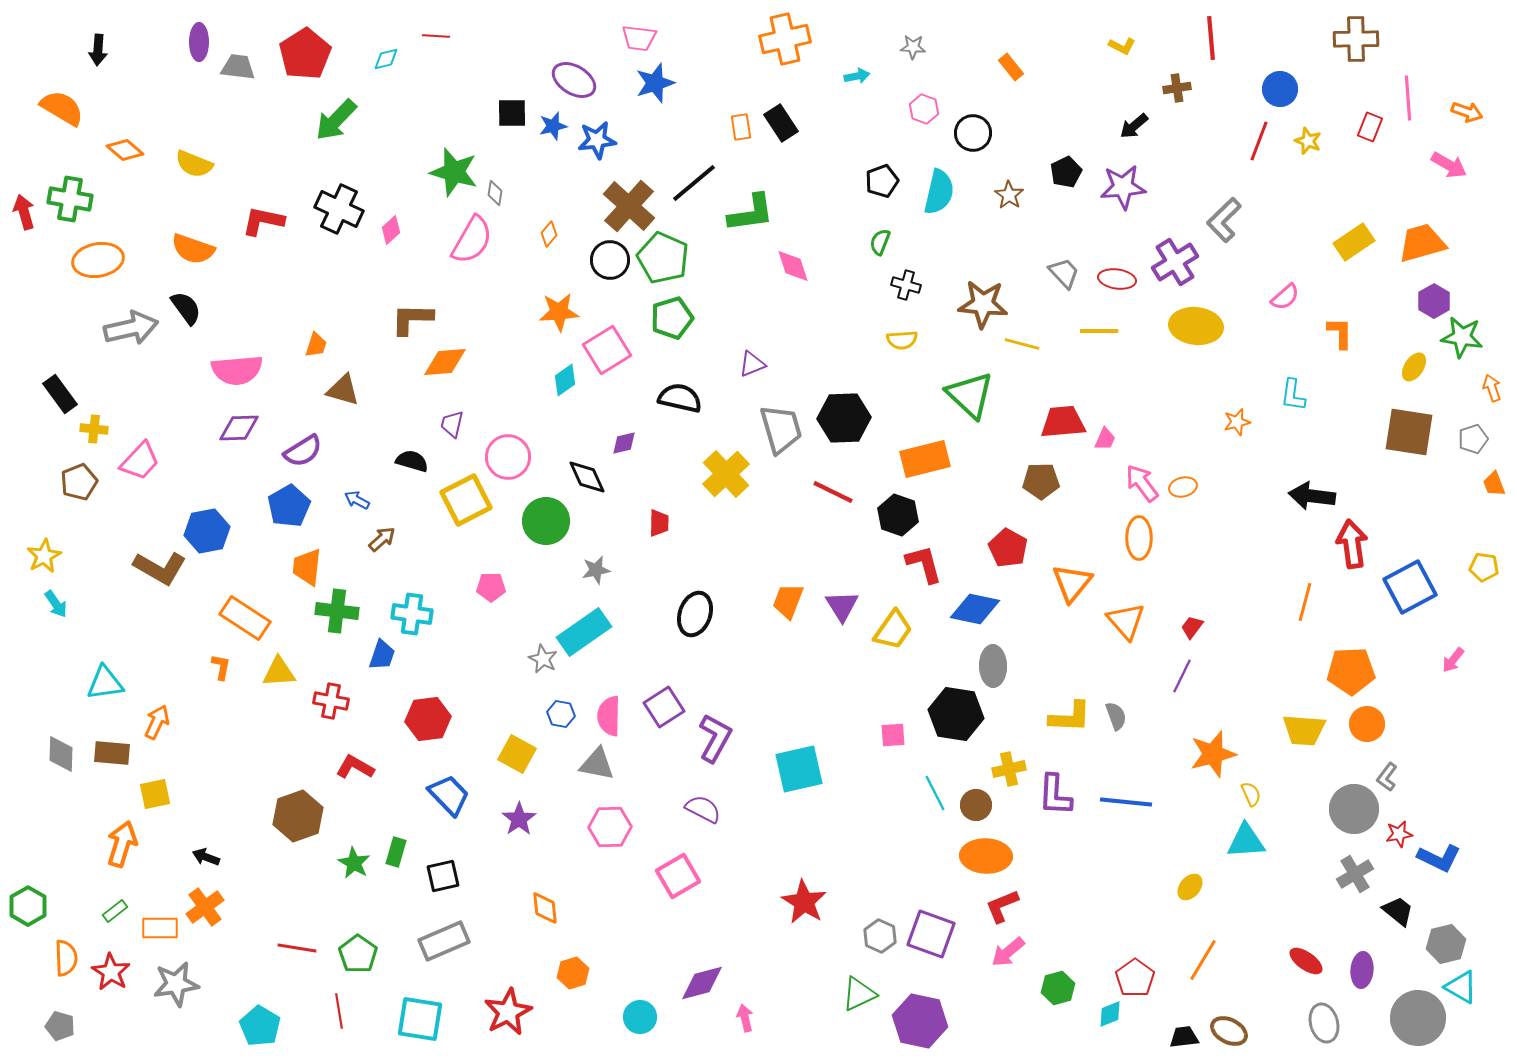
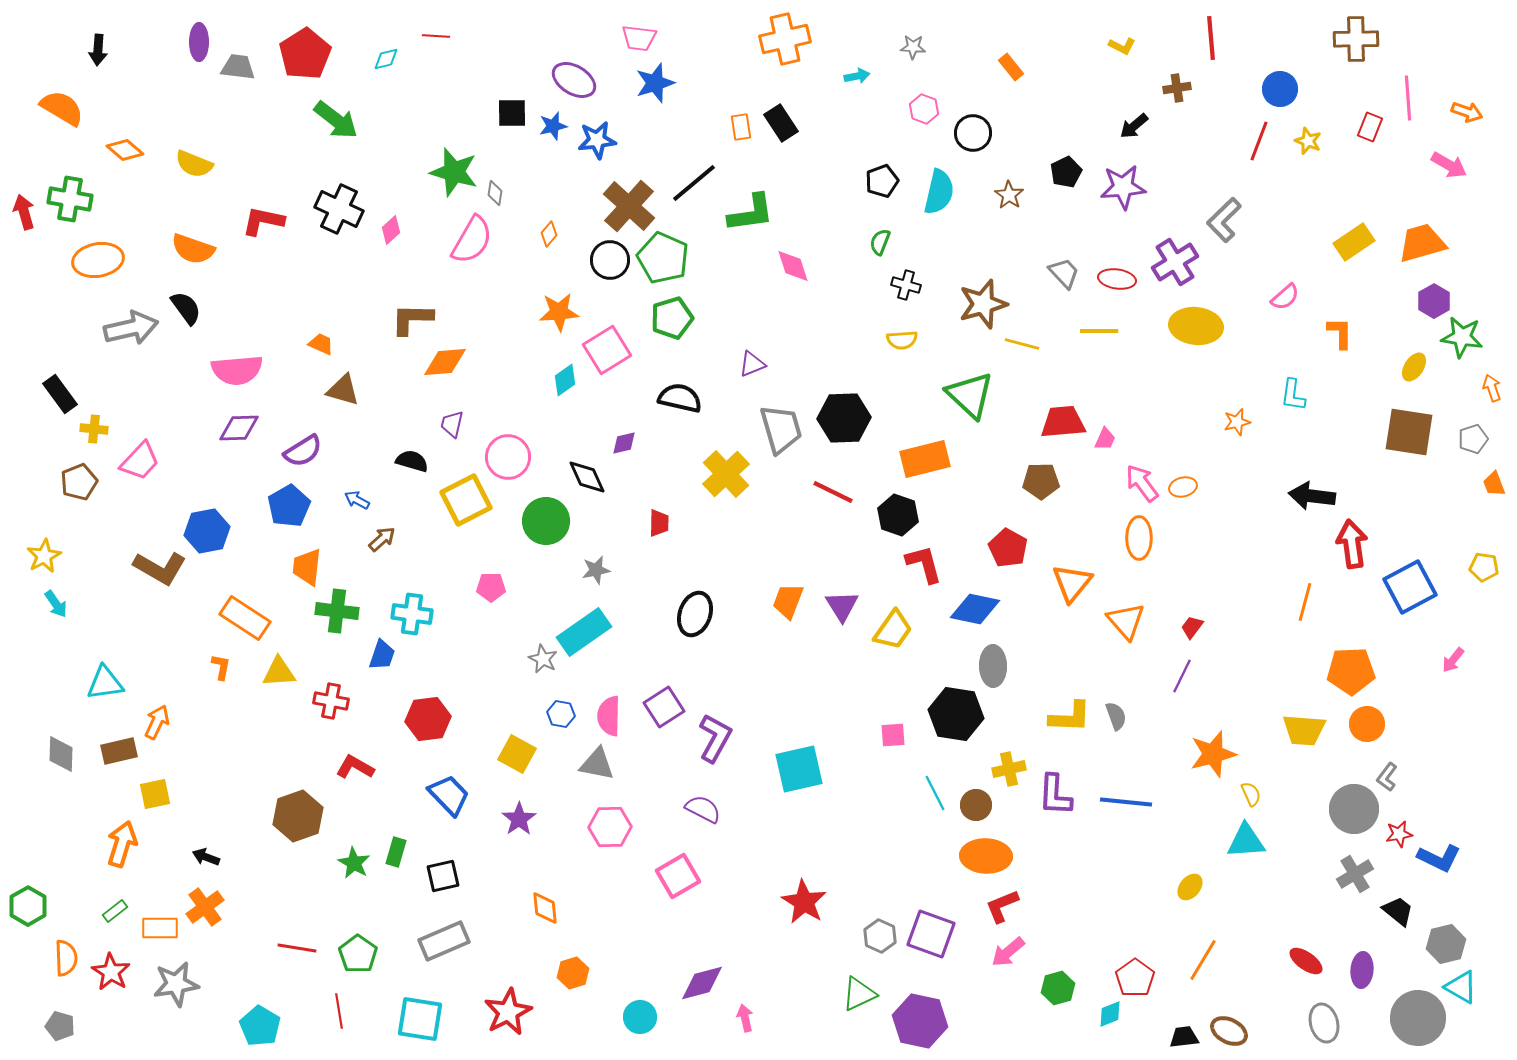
green arrow at (336, 120): rotated 96 degrees counterclockwise
brown star at (983, 304): rotated 21 degrees counterclockwise
orange trapezoid at (316, 345): moved 5 px right, 1 px up; rotated 84 degrees counterclockwise
brown rectangle at (112, 753): moved 7 px right, 2 px up; rotated 18 degrees counterclockwise
